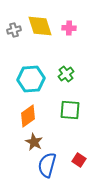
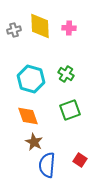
yellow diamond: rotated 16 degrees clockwise
green cross: rotated 21 degrees counterclockwise
cyan hexagon: rotated 20 degrees clockwise
green square: rotated 25 degrees counterclockwise
orange diamond: rotated 75 degrees counterclockwise
red square: moved 1 px right
blue semicircle: rotated 10 degrees counterclockwise
